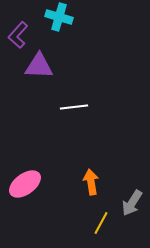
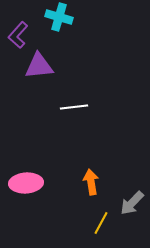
purple triangle: rotated 8 degrees counterclockwise
pink ellipse: moved 1 px right, 1 px up; rotated 32 degrees clockwise
gray arrow: rotated 12 degrees clockwise
